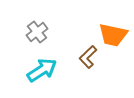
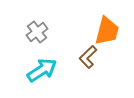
orange trapezoid: moved 6 px left, 4 px up; rotated 88 degrees counterclockwise
